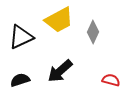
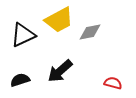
gray diamond: moved 3 px left; rotated 55 degrees clockwise
black triangle: moved 2 px right, 2 px up
red semicircle: moved 2 px right, 3 px down
